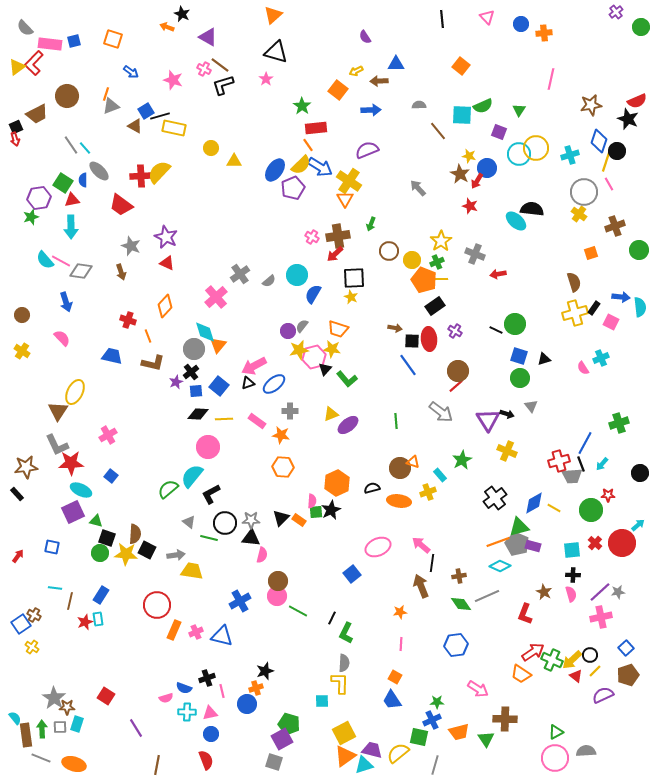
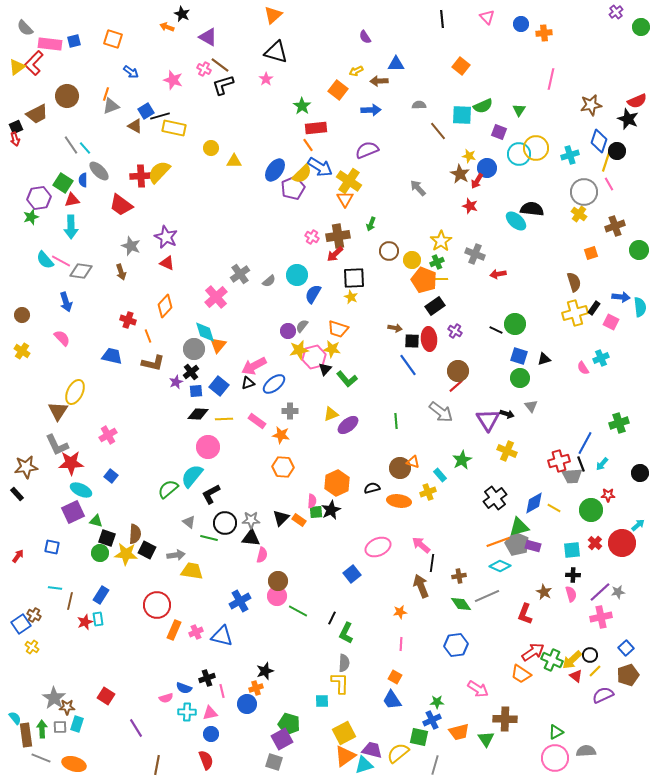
yellow semicircle at (301, 165): moved 1 px right, 9 px down
